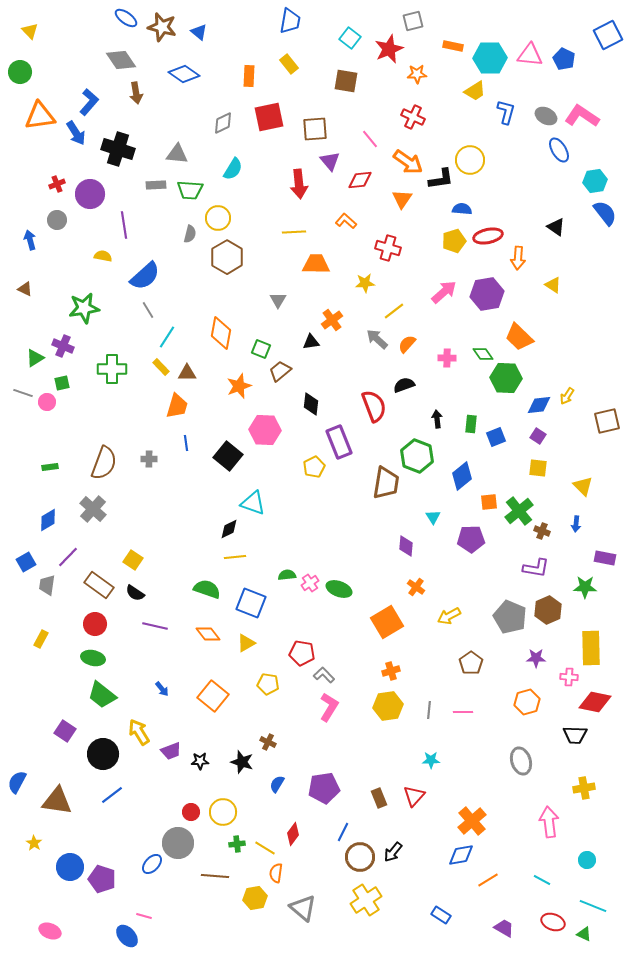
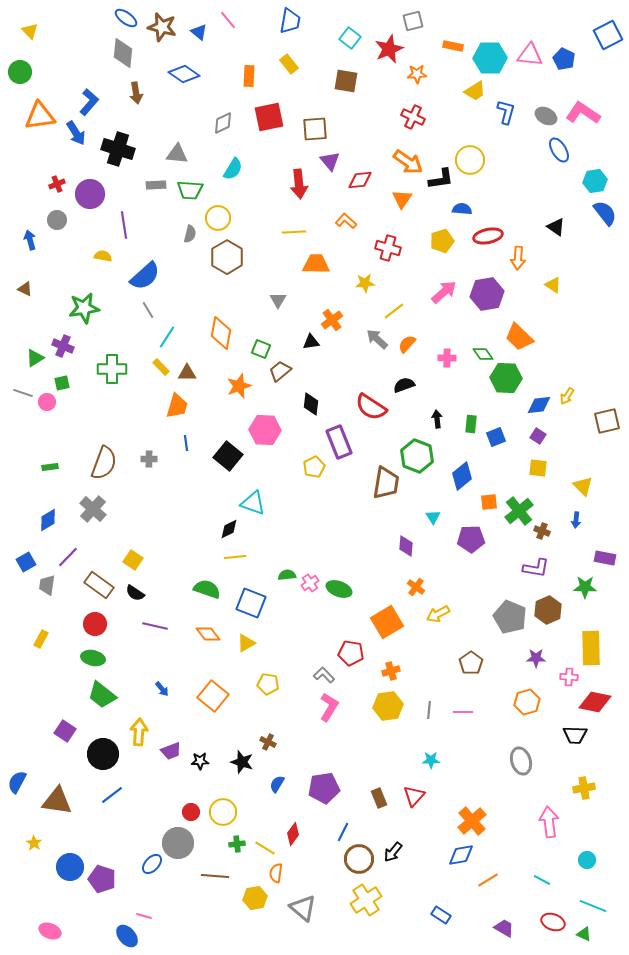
gray diamond at (121, 60): moved 2 px right, 7 px up; rotated 40 degrees clockwise
pink L-shape at (582, 116): moved 1 px right, 3 px up
pink line at (370, 139): moved 142 px left, 119 px up
yellow pentagon at (454, 241): moved 12 px left
red semicircle at (374, 406): moved 3 px left, 1 px down; rotated 144 degrees clockwise
blue arrow at (576, 524): moved 4 px up
yellow arrow at (449, 616): moved 11 px left, 2 px up
red pentagon at (302, 653): moved 49 px right
yellow arrow at (139, 732): rotated 36 degrees clockwise
brown circle at (360, 857): moved 1 px left, 2 px down
